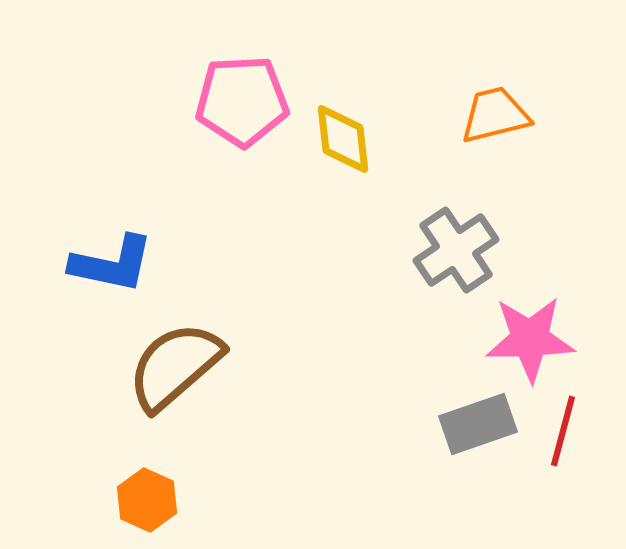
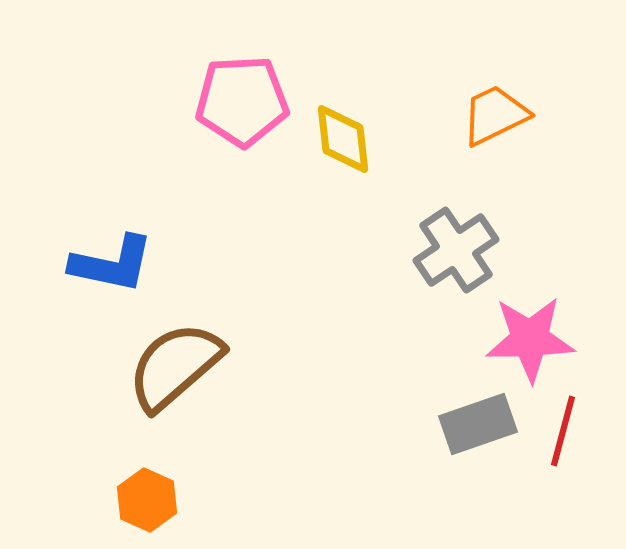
orange trapezoid: rotated 12 degrees counterclockwise
